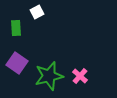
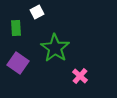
purple square: moved 1 px right
green star: moved 6 px right, 28 px up; rotated 24 degrees counterclockwise
